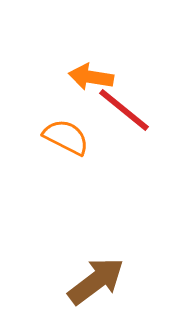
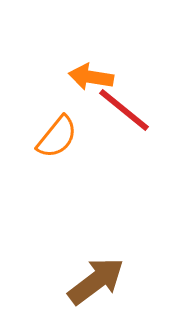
orange semicircle: moved 9 px left; rotated 102 degrees clockwise
